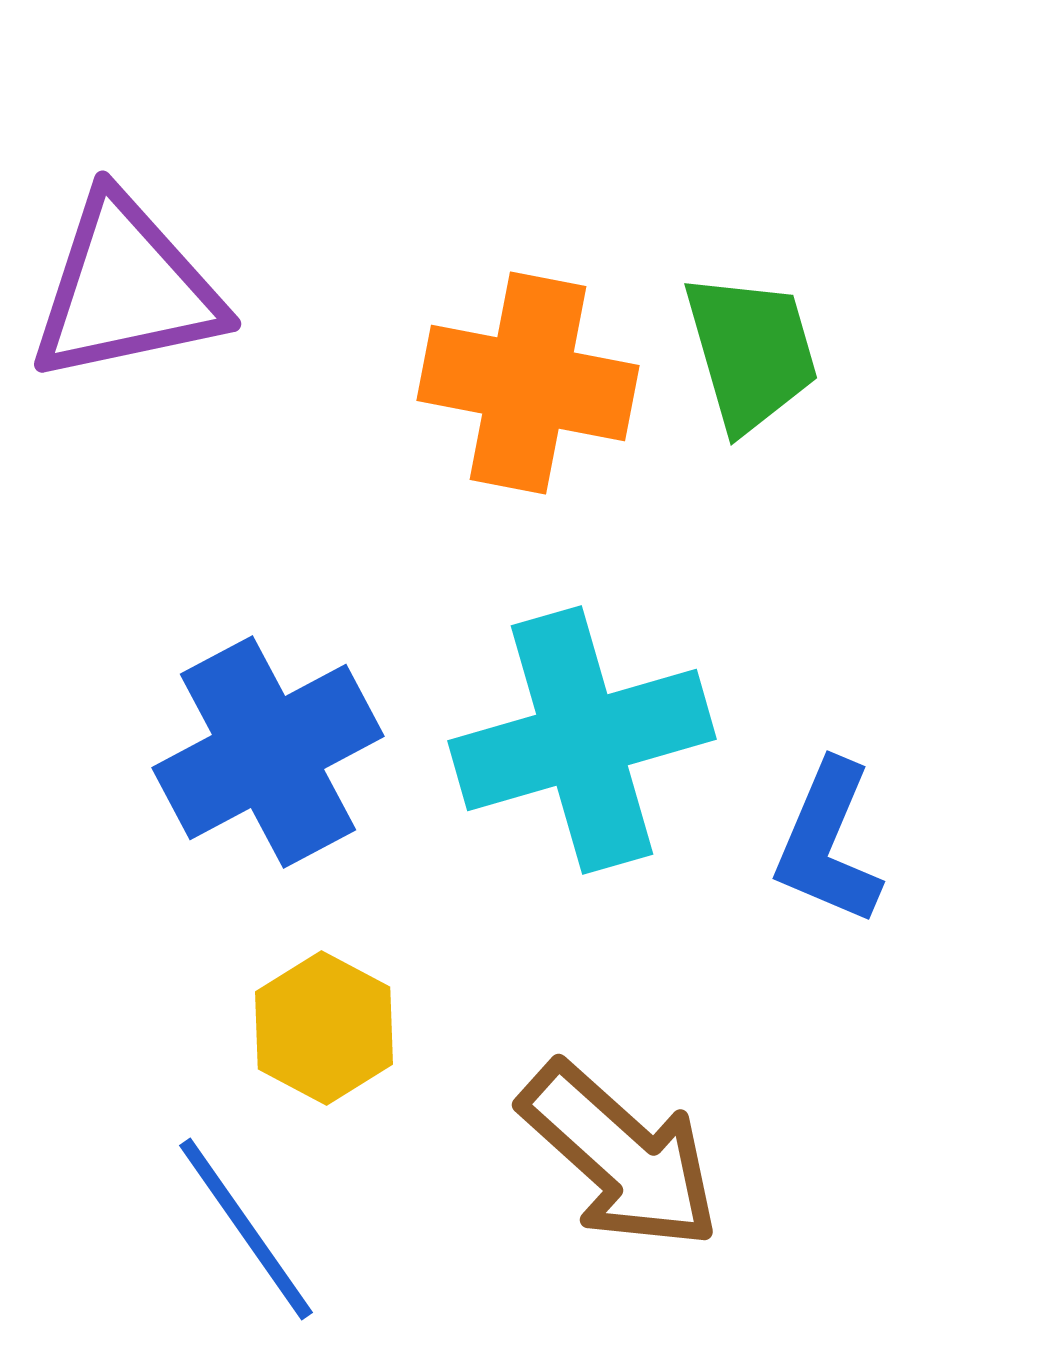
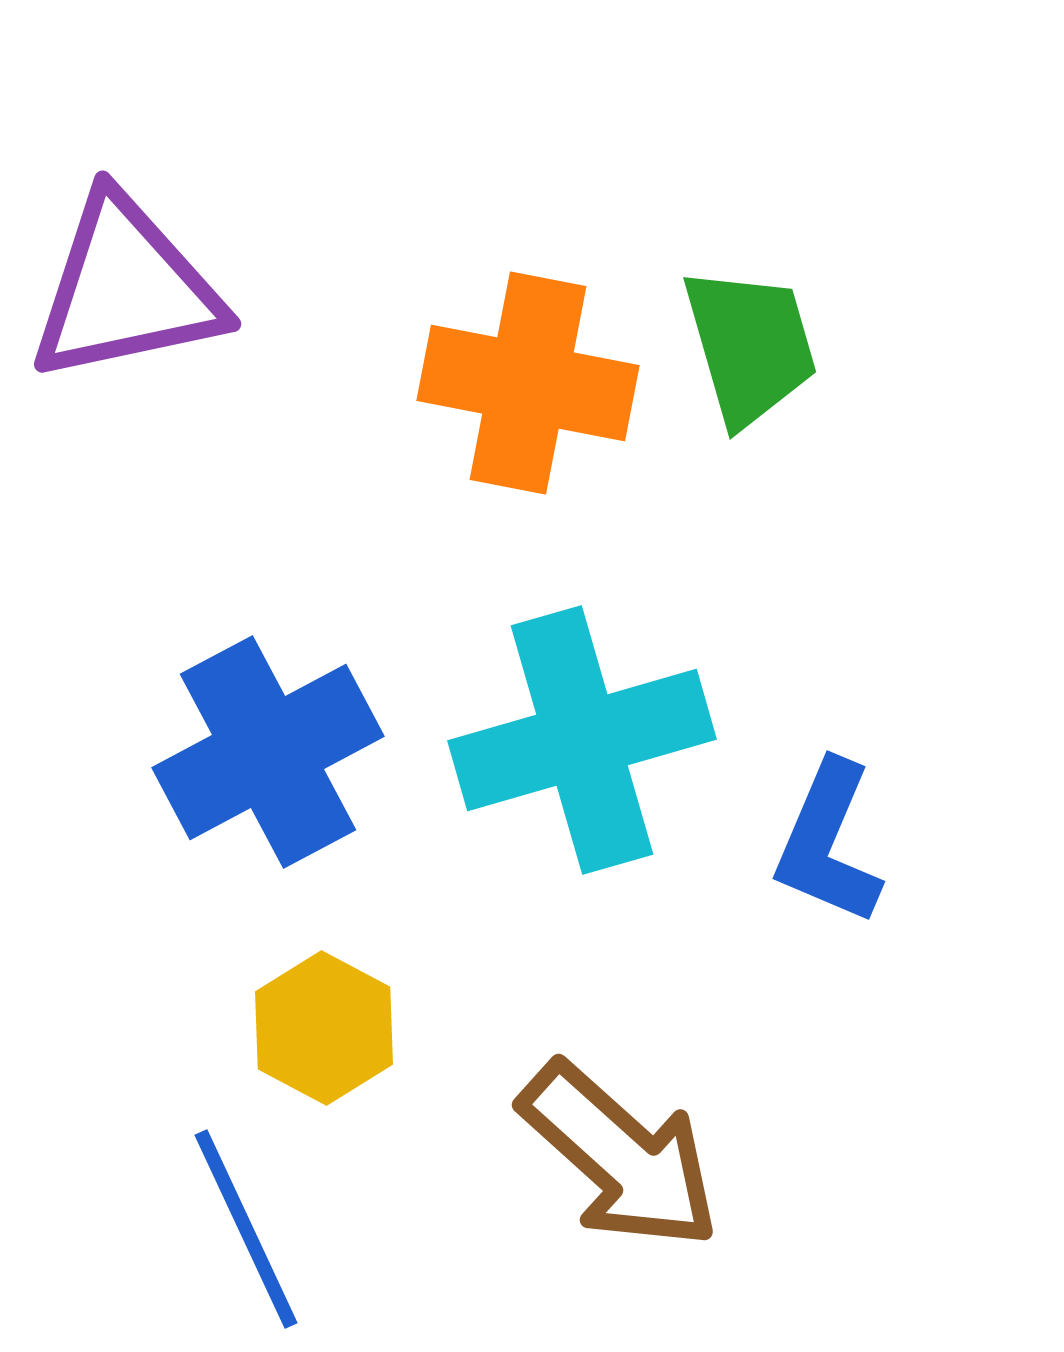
green trapezoid: moved 1 px left, 6 px up
blue line: rotated 10 degrees clockwise
